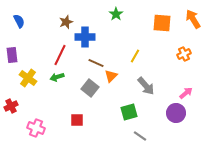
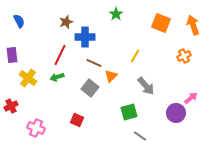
orange arrow: moved 6 px down; rotated 12 degrees clockwise
orange square: moved 1 px left; rotated 18 degrees clockwise
orange cross: moved 2 px down
brown line: moved 2 px left
pink arrow: moved 5 px right, 5 px down
red square: rotated 24 degrees clockwise
